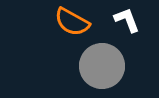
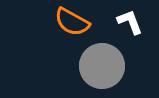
white L-shape: moved 3 px right, 2 px down
